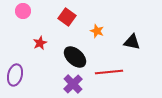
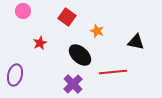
black triangle: moved 4 px right
black ellipse: moved 5 px right, 2 px up
red line: moved 4 px right
